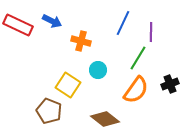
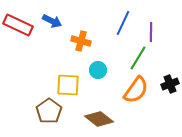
yellow square: rotated 30 degrees counterclockwise
brown pentagon: rotated 15 degrees clockwise
brown diamond: moved 6 px left
